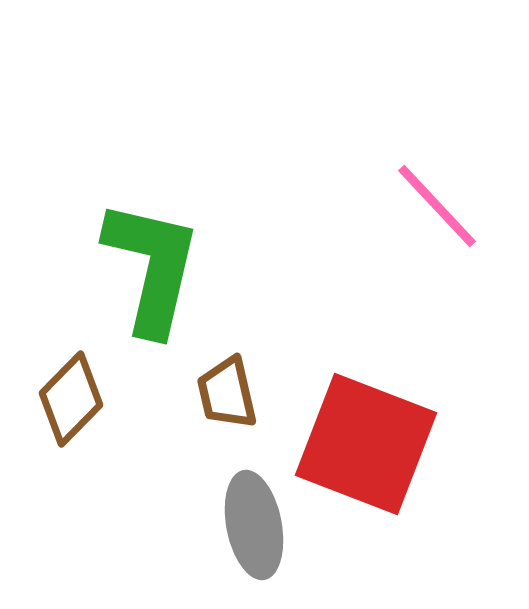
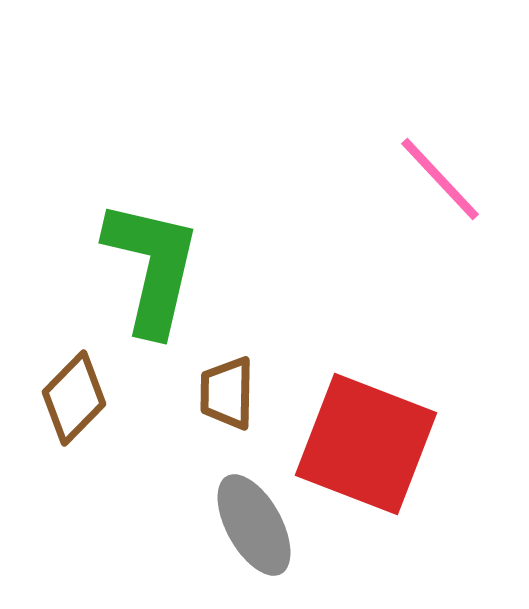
pink line: moved 3 px right, 27 px up
brown trapezoid: rotated 14 degrees clockwise
brown diamond: moved 3 px right, 1 px up
gray ellipse: rotated 18 degrees counterclockwise
